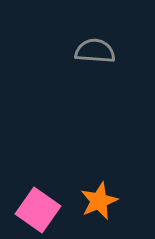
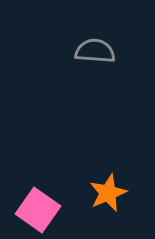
orange star: moved 9 px right, 8 px up
